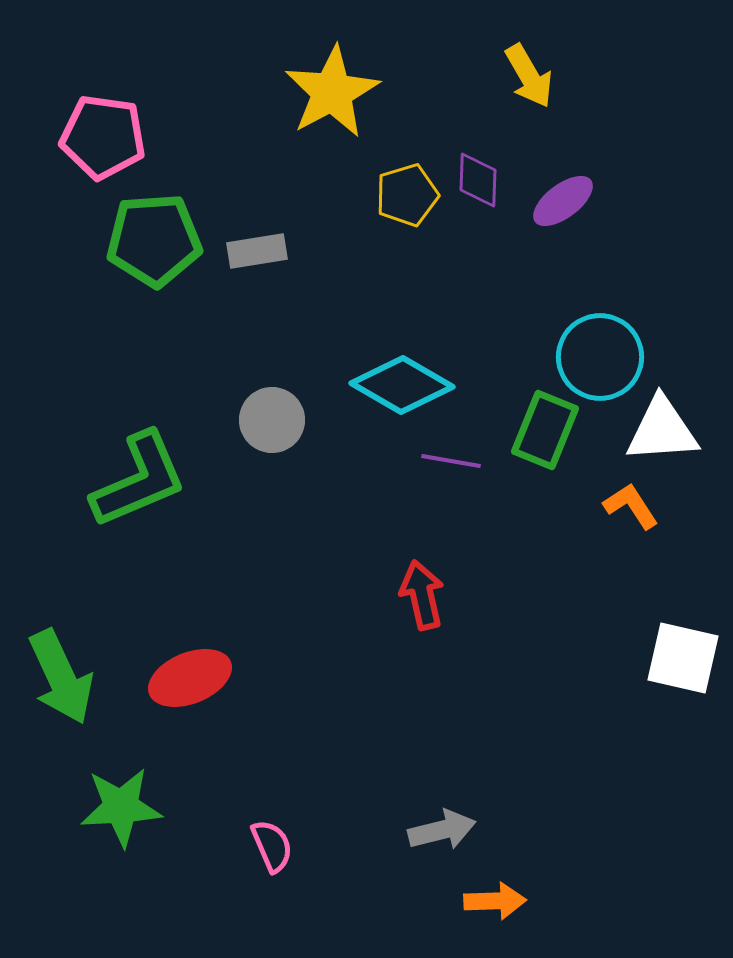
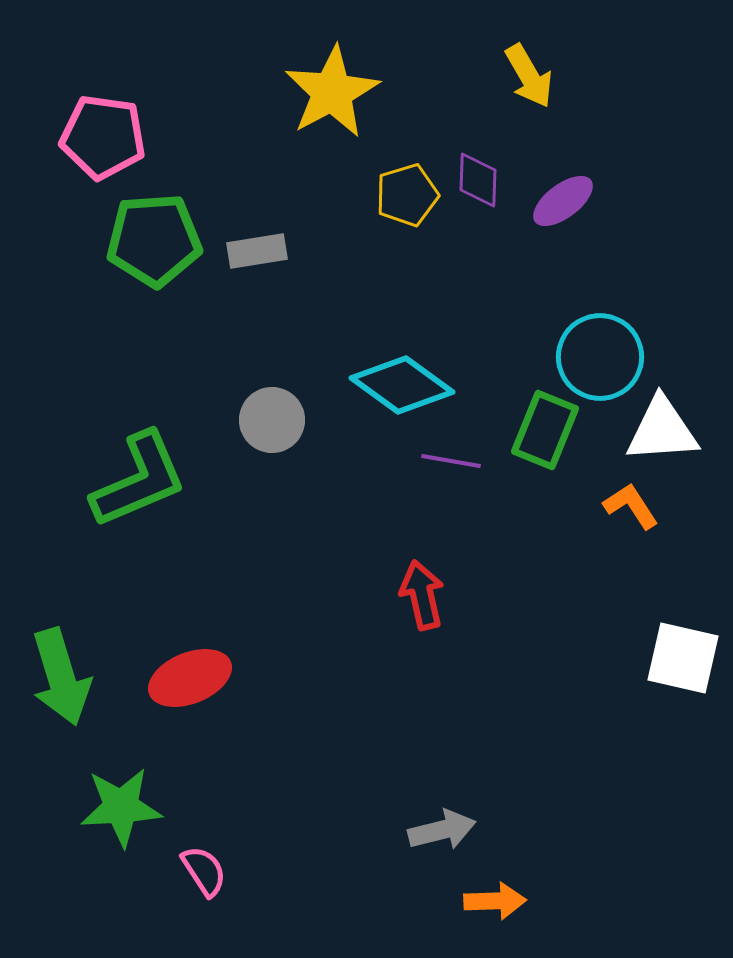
cyan diamond: rotated 6 degrees clockwise
green arrow: rotated 8 degrees clockwise
pink semicircle: moved 68 px left, 25 px down; rotated 10 degrees counterclockwise
